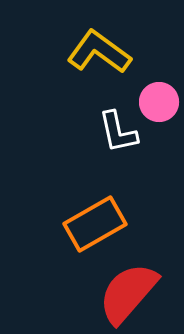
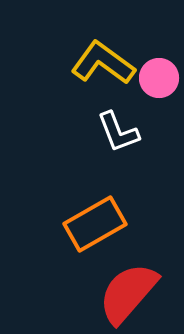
yellow L-shape: moved 4 px right, 11 px down
pink circle: moved 24 px up
white L-shape: rotated 9 degrees counterclockwise
